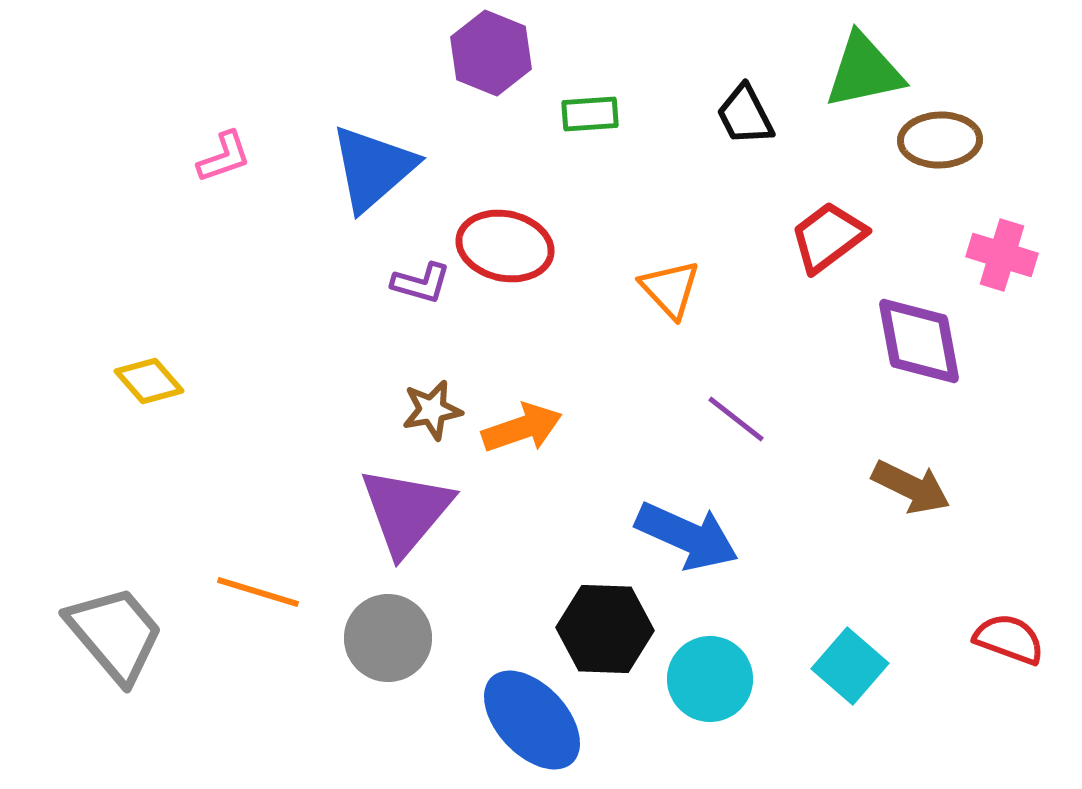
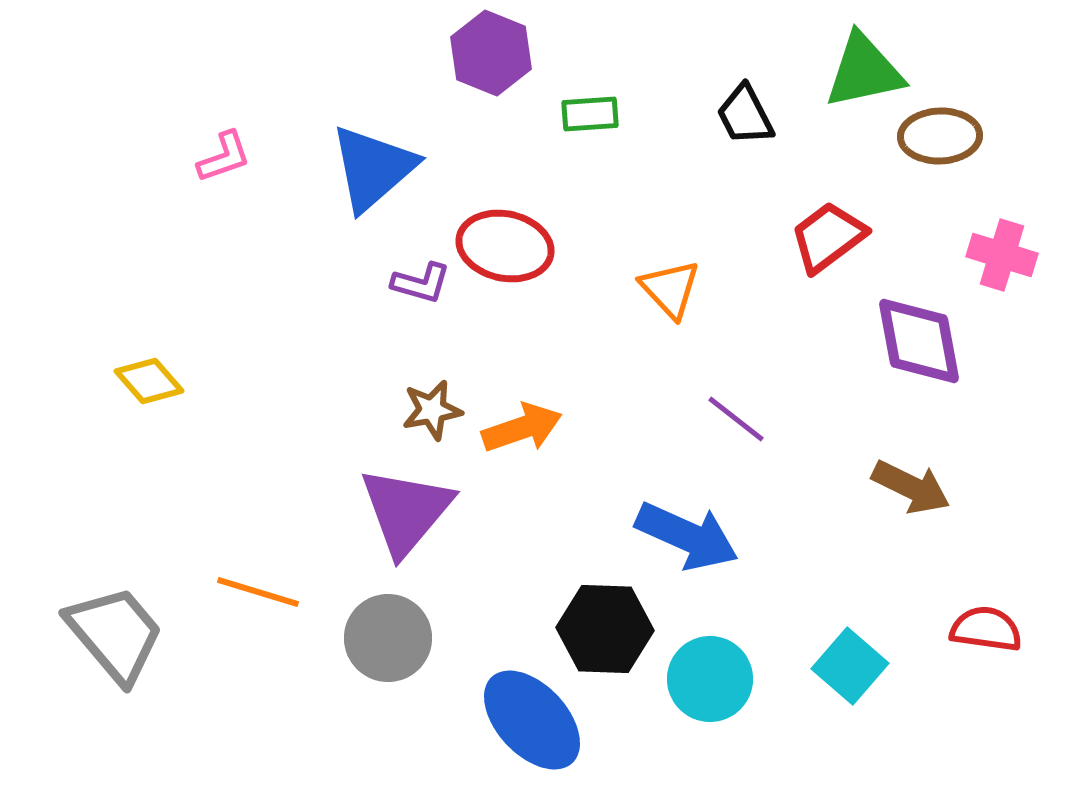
brown ellipse: moved 4 px up
red semicircle: moved 23 px left, 10 px up; rotated 12 degrees counterclockwise
